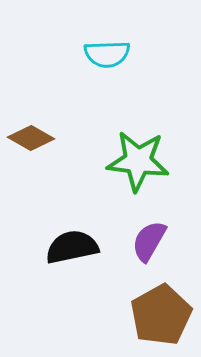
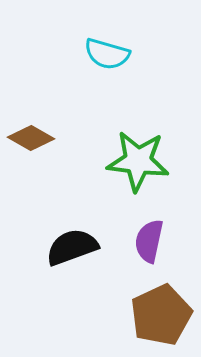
cyan semicircle: rotated 18 degrees clockwise
purple semicircle: rotated 18 degrees counterclockwise
black semicircle: rotated 8 degrees counterclockwise
brown pentagon: rotated 4 degrees clockwise
